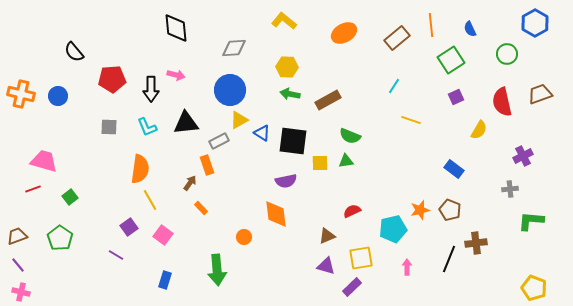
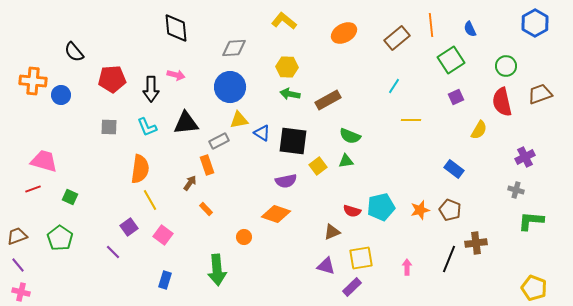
green circle at (507, 54): moved 1 px left, 12 px down
blue circle at (230, 90): moved 3 px up
orange cross at (21, 94): moved 12 px right, 13 px up; rotated 8 degrees counterclockwise
blue circle at (58, 96): moved 3 px right, 1 px up
yellow triangle at (239, 120): rotated 18 degrees clockwise
yellow line at (411, 120): rotated 18 degrees counterclockwise
purple cross at (523, 156): moved 2 px right, 1 px down
yellow square at (320, 163): moved 2 px left, 3 px down; rotated 36 degrees counterclockwise
gray cross at (510, 189): moved 6 px right, 1 px down; rotated 21 degrees clockwise
green square at (70, 197): rotated 28 degrees counterclockwise
orange rectangle at (201, 208): moved 5 px right, 1 px down
red semicircle at (352, 211): rotated 138 degrees counterclockwise
orange diamond at (276, 214): rotated 64 degrees counterclockwise
cyan pentagon at (393, 229): moved 12 px left, 22 px up
brown triangle at (327, 236): moved 5 px right, 4 px up
purple line at (116, 255): moved 3 px left, 3 px up; rotated 14 degrees clockwise
